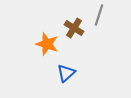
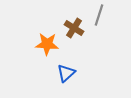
orange star: rotated 15 degrees counterclockwise
